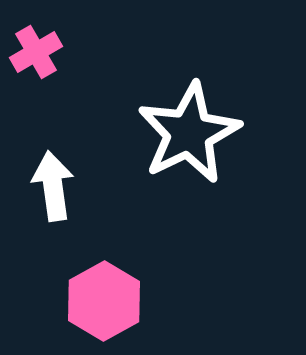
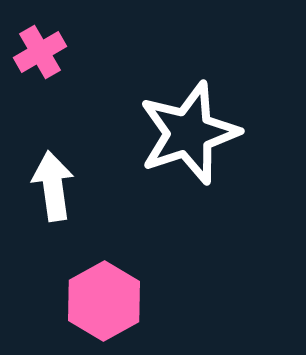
pink cross: moved 4 px right
white star: rotated 8 degrees clockwise
